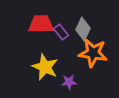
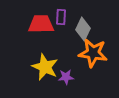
purple rectangle: moved 15 px up; rotated 42 degrees clockwise
purple star: moved 3 px left, 5 px up
